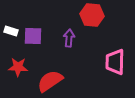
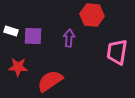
pink trapezoid: moved 2 px right, 10 px up; rotated 8 degrees clockwise
